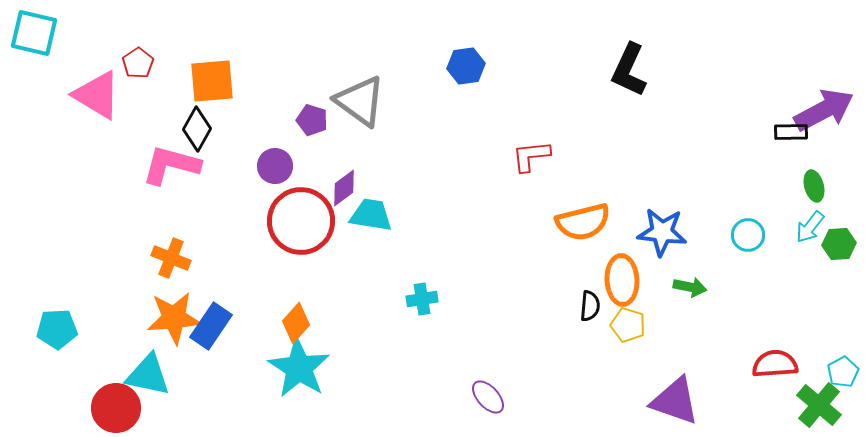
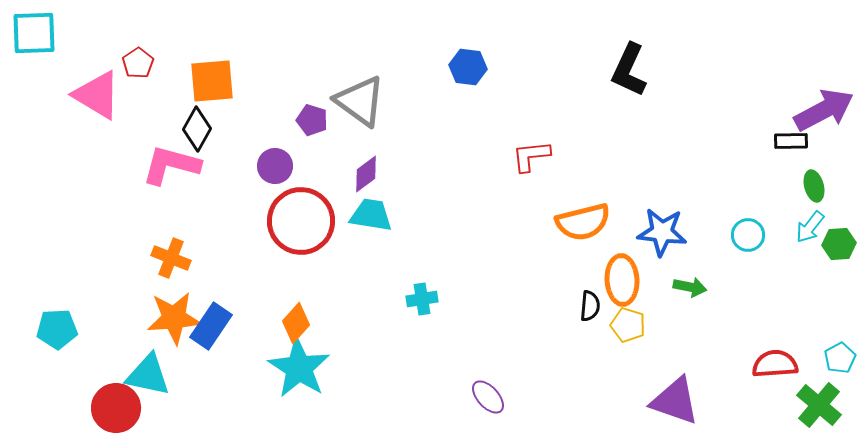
cyan square at (34, 33): rotated 15 degrees counterclockwise
blue hexagon at (466, 66): moved 2 px right, 1 px down; rotated 15 degrees clockwise
black rectangle at (791, 132): moved 9 px down
purple diamond at (344, 188): moved 22 px right, 14 px up
cyan pentagon at (843, 372): moved 3 px left, 14 px up
